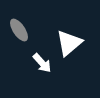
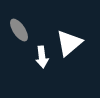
white arrow: moved 6 px up; rotated 35 degrees clockwise
